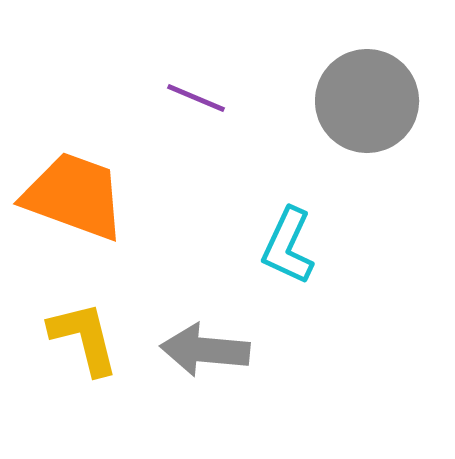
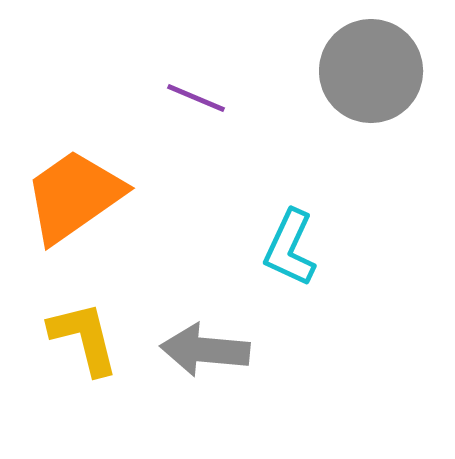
gray circle: moved 4 px right, 30 px up
orange trapezoid: rotated 55 degrees counterclockwise
cyan L-shape: moved 2 px right, 2 px down
